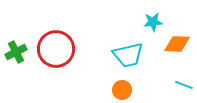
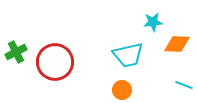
red circle: moved 1 px left, 13 px down
